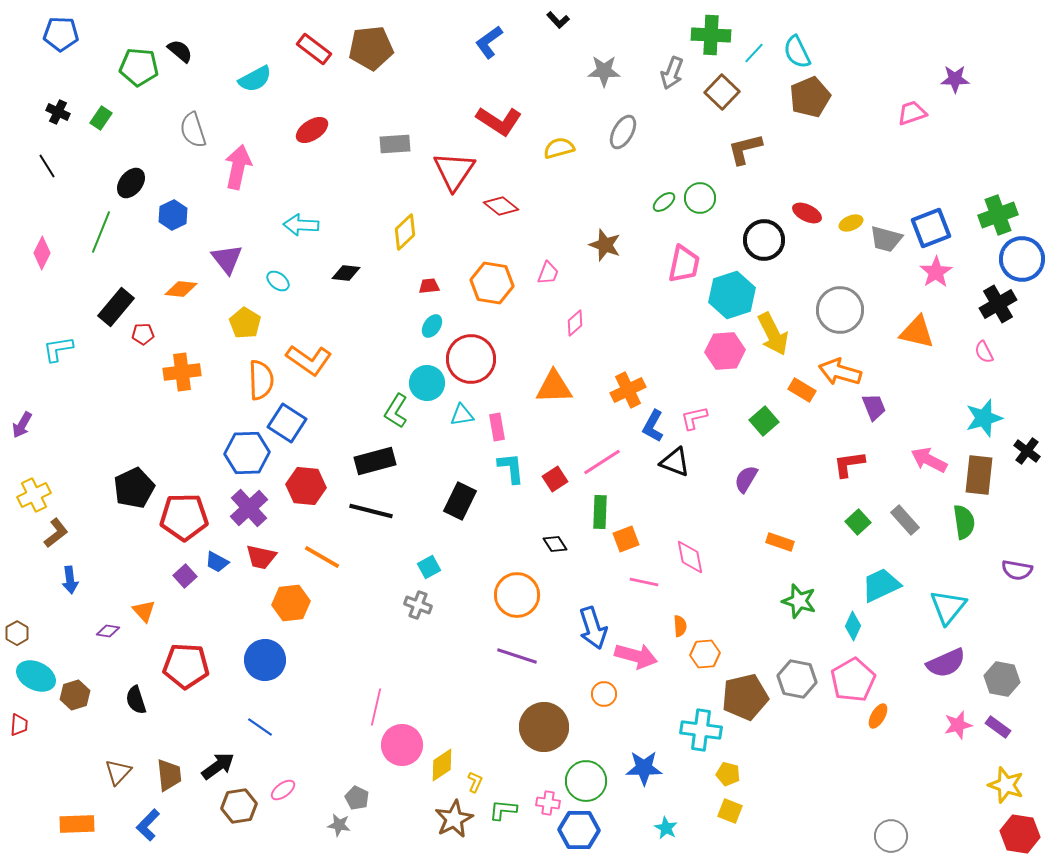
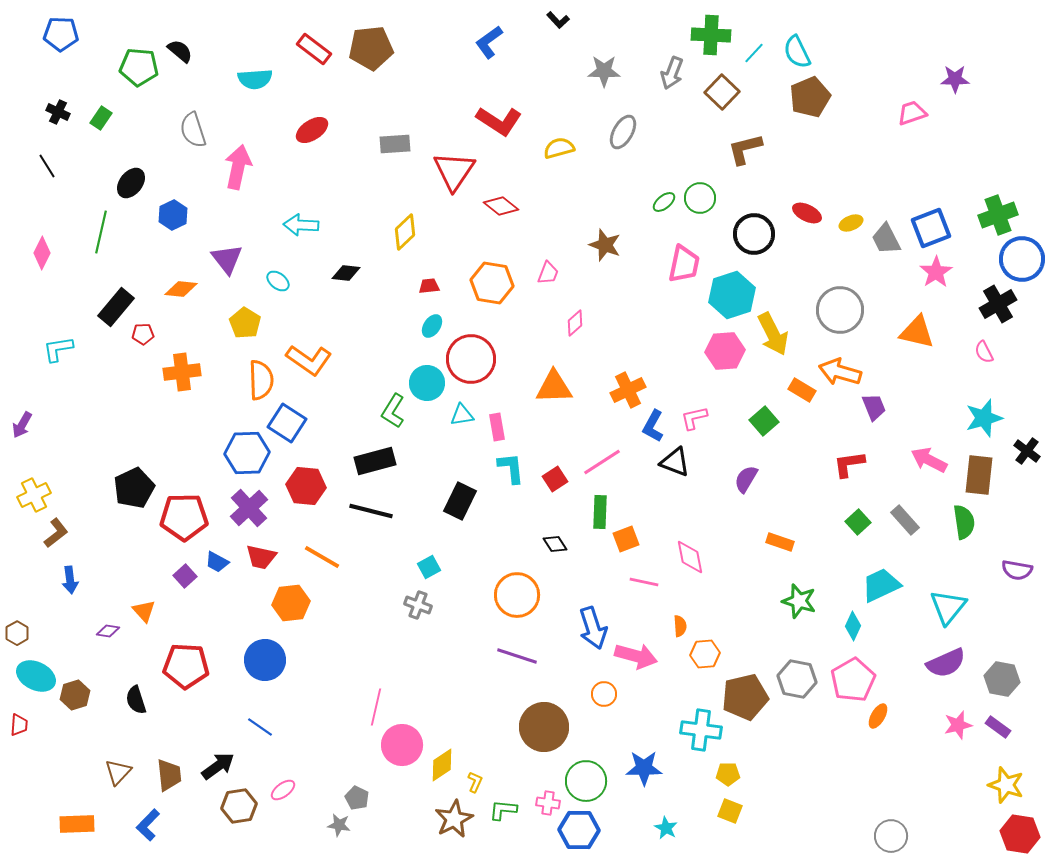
cyan semicircle at (255, 79): rotated 24 degrees clockwise
green line at (101, 232): rotated 9 degrees counterclockwise
gray trapezoid at (886, 239): rotated 48 degrees clockwise
black circle at (764, 240): moved 10 px left, 6 px up
green L-shape at (396, 411): moved 3 px left
yellow pentagon at (728, 774): rotated 15 degrees counterclockwise
